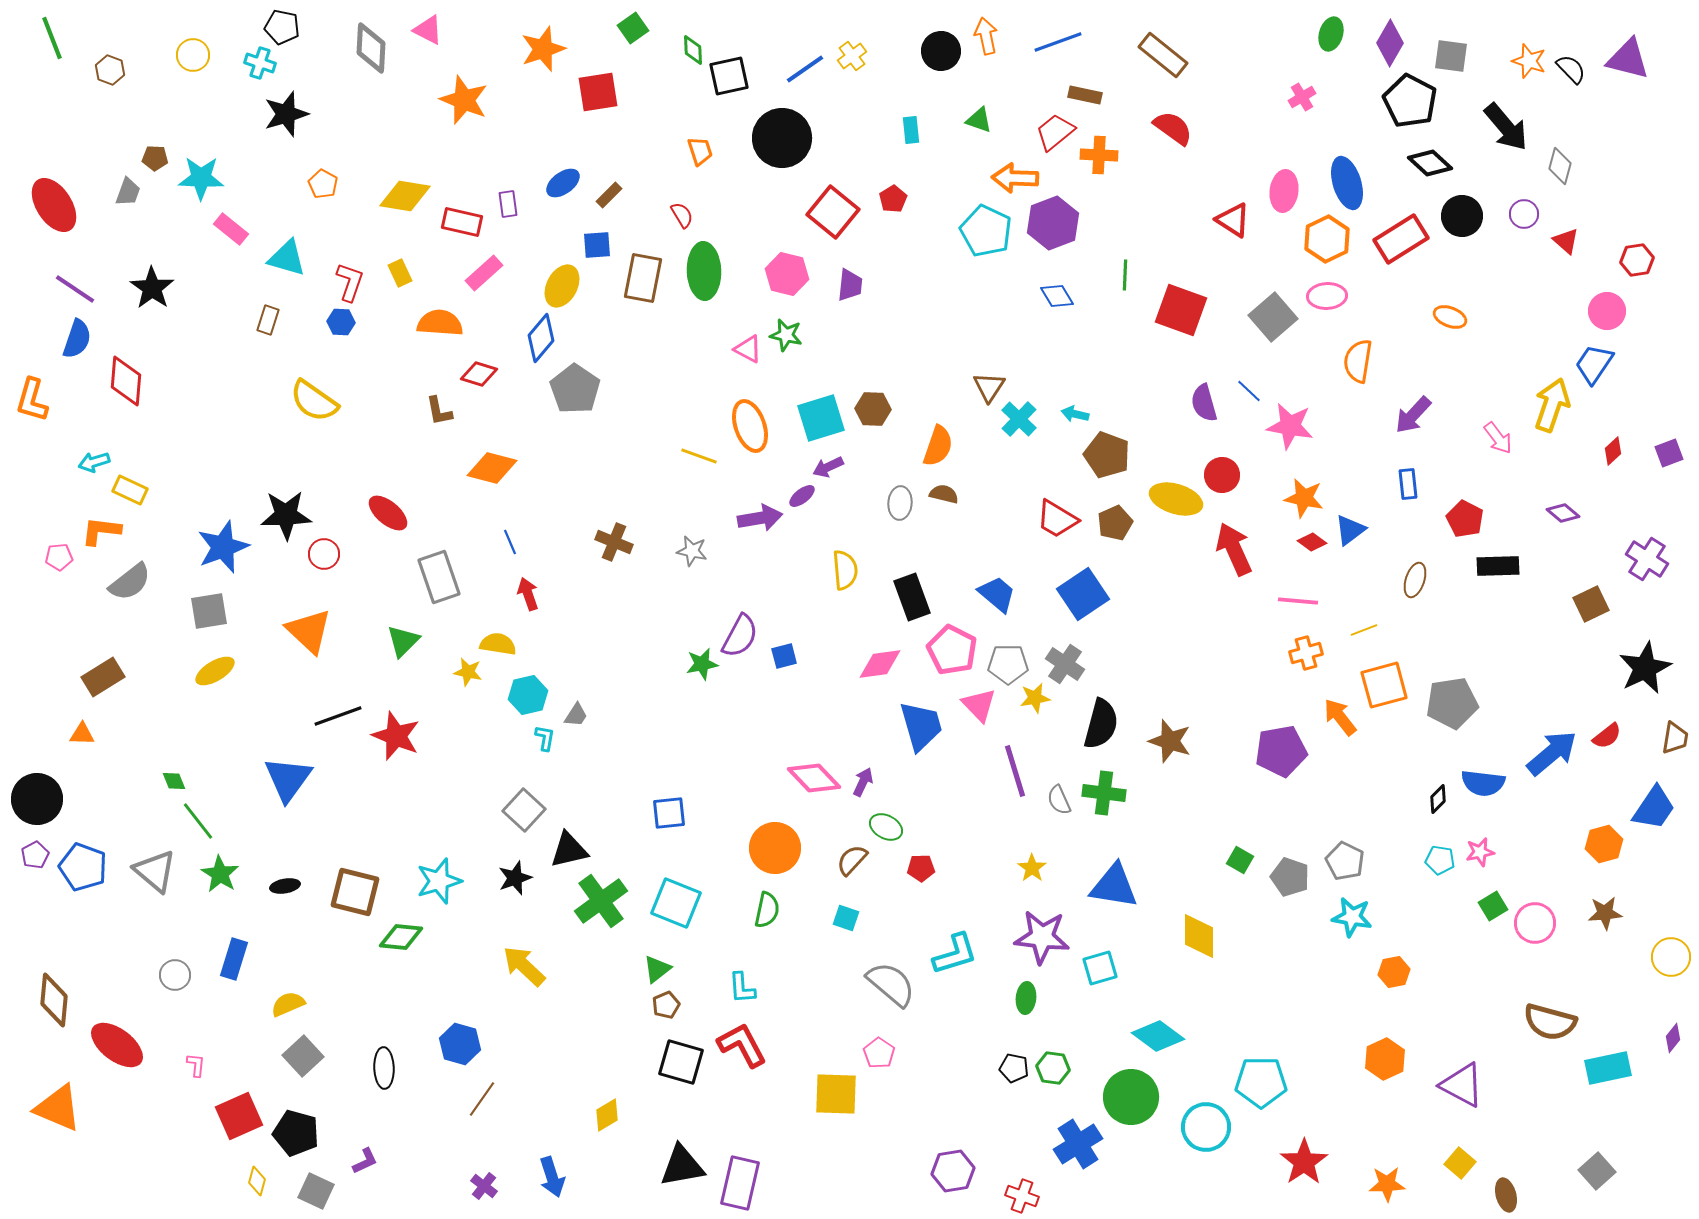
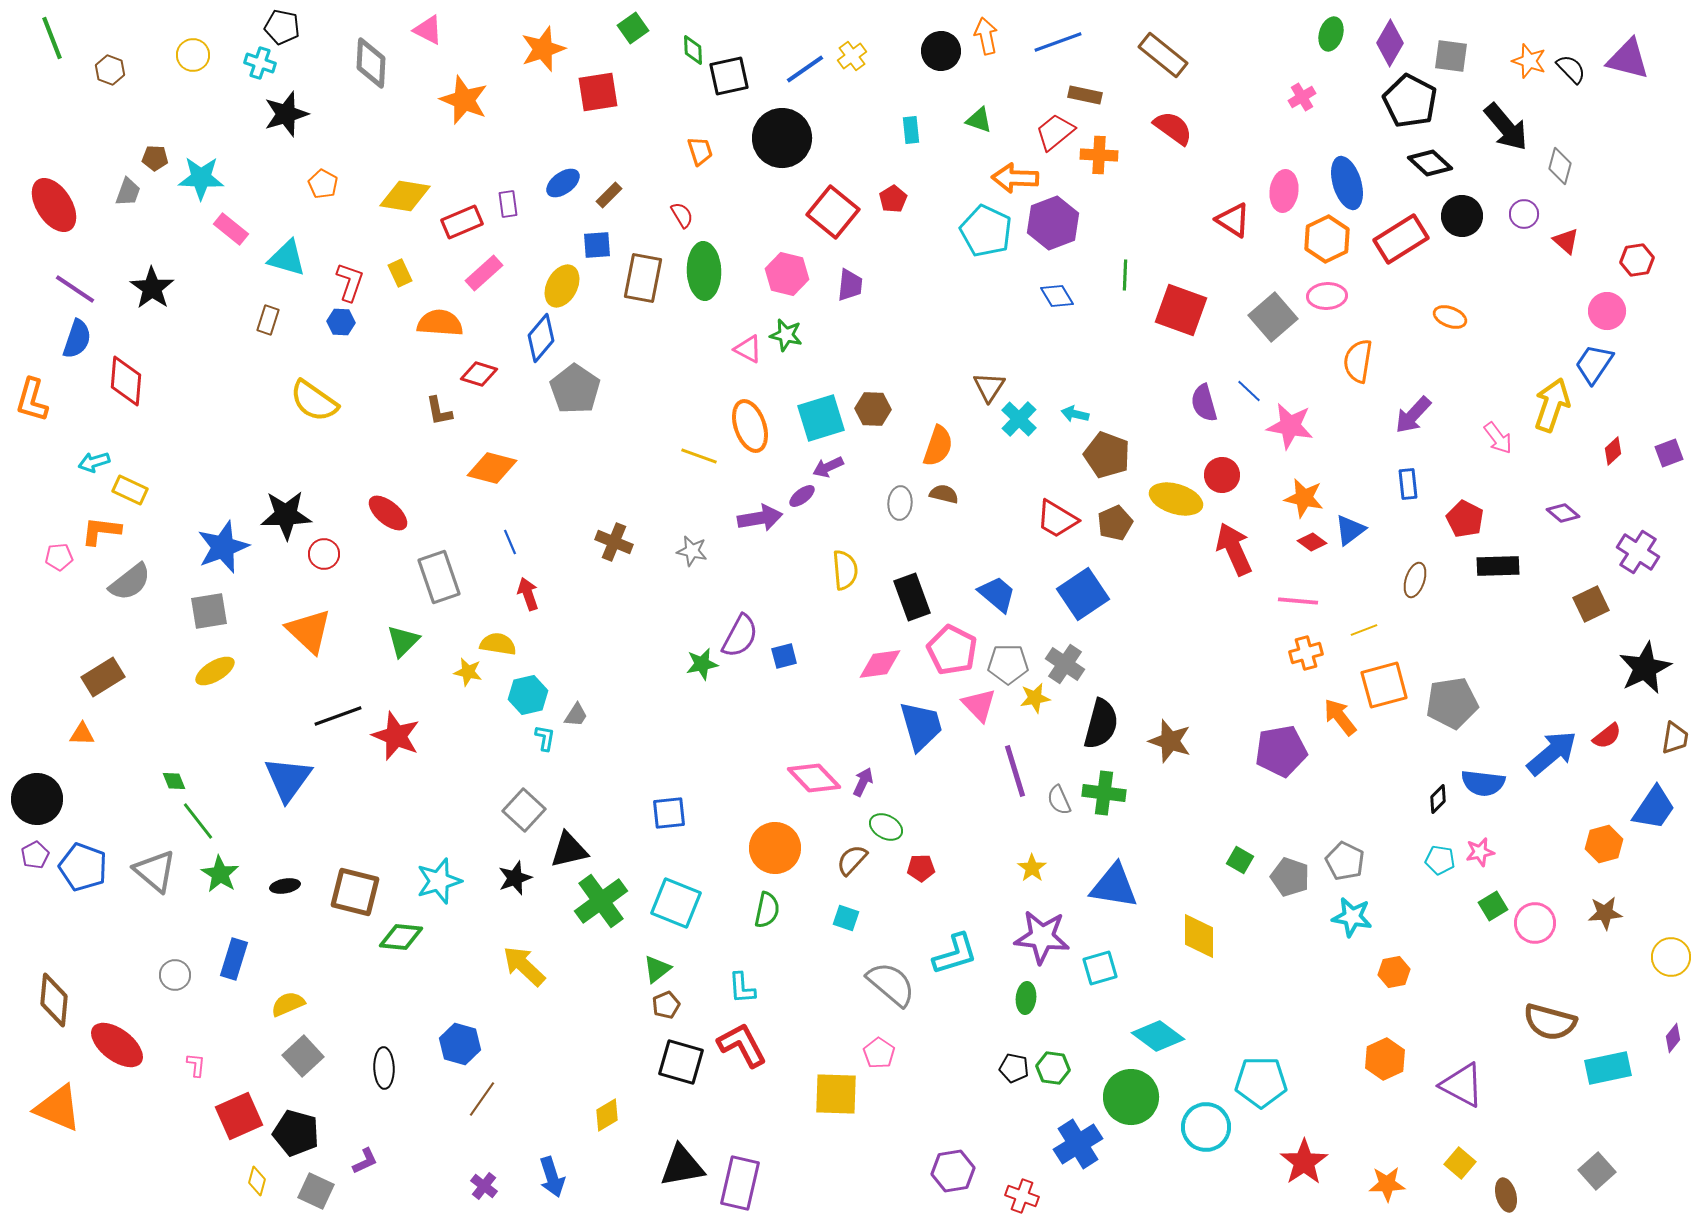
gray diamond at (371, 48): moved 15 px down
red rectangle at (462, 222): rotated 36 degrees counterclockwise
purple cross at (1647, 559): moved 9 px left, 7 px up
